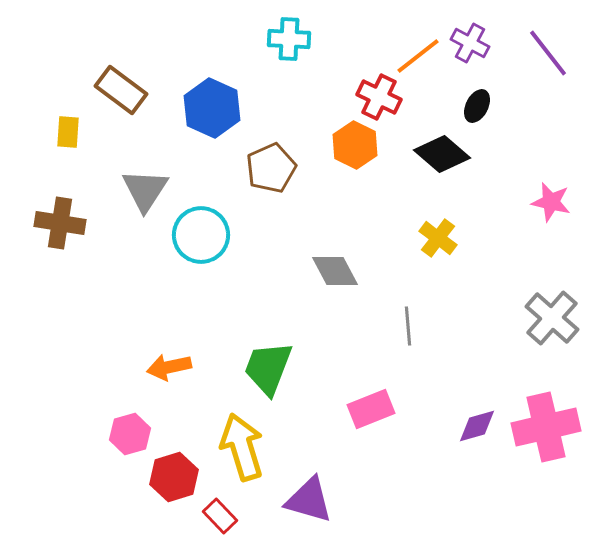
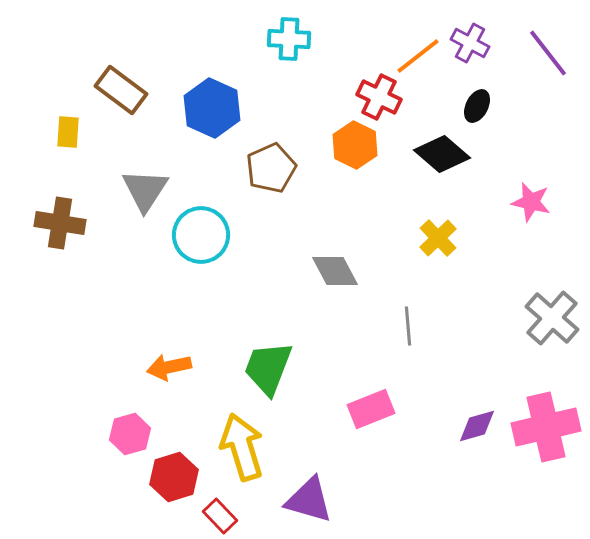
pink star: moved 20 px left
yellow cross: rotated 9 degrees clockwise
